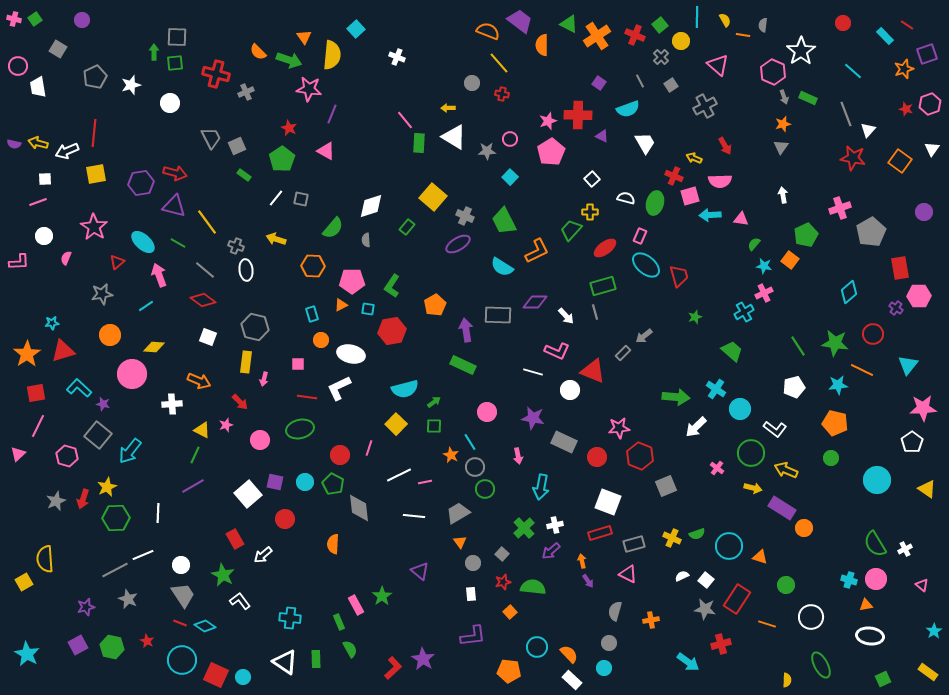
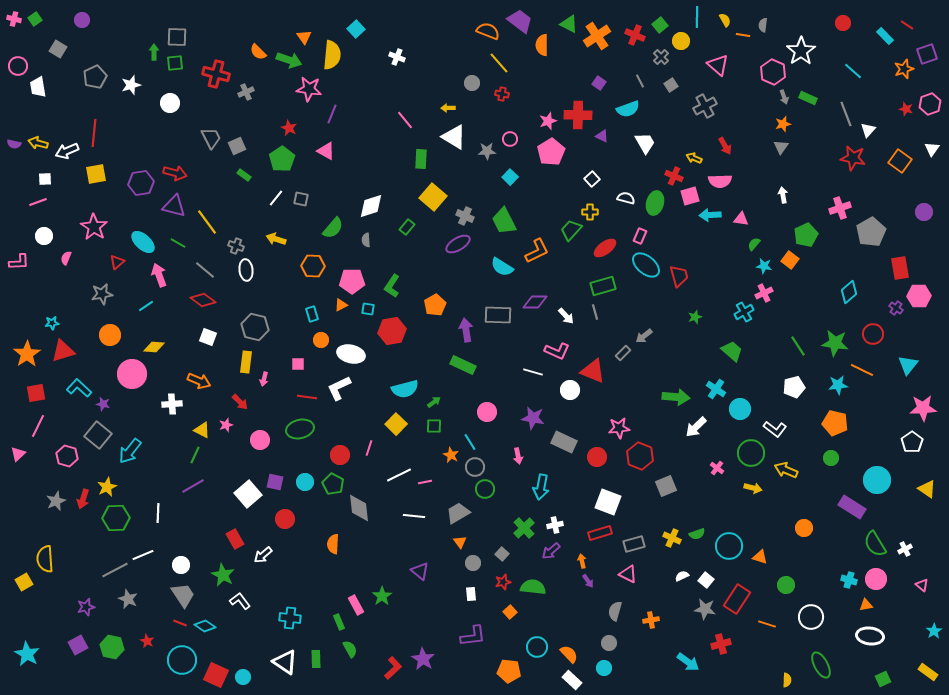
green rectangle at (419, 143): moved 2 px right, 16 px down
purple rectangle at (782, 508): moved 70 px right, 1 px up
